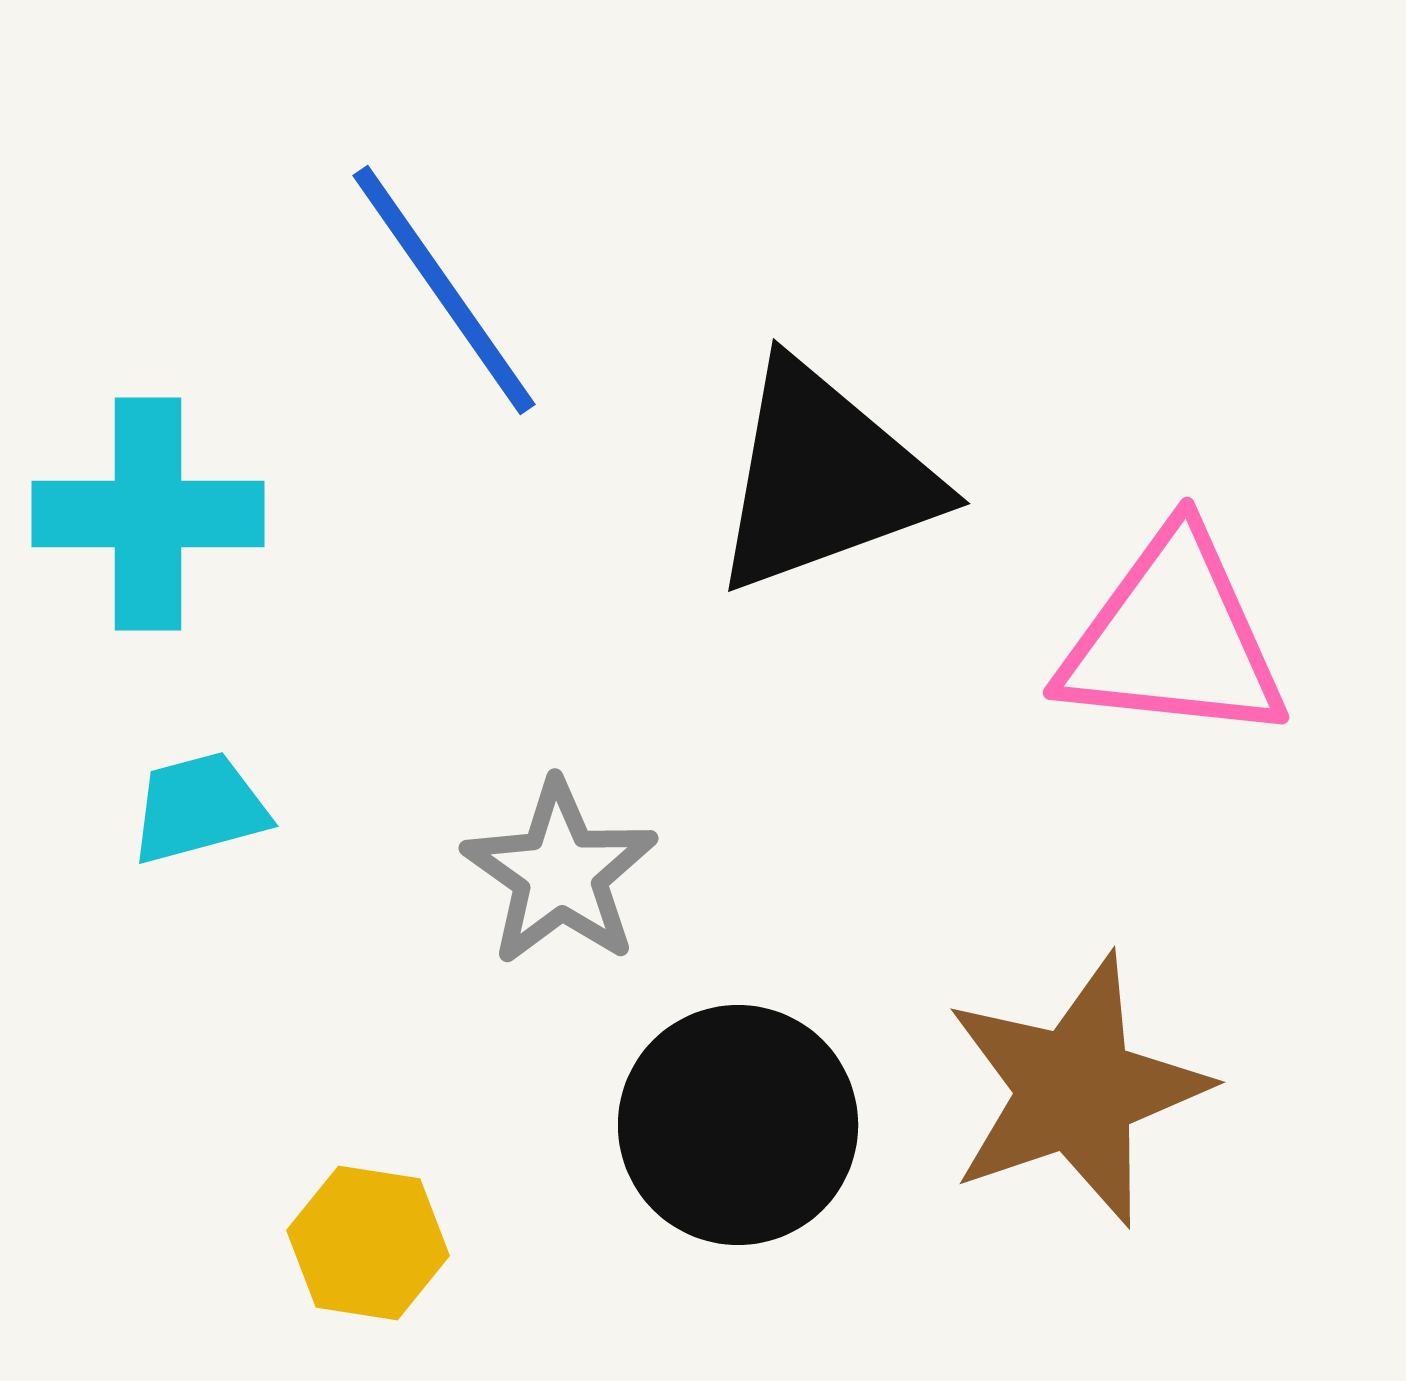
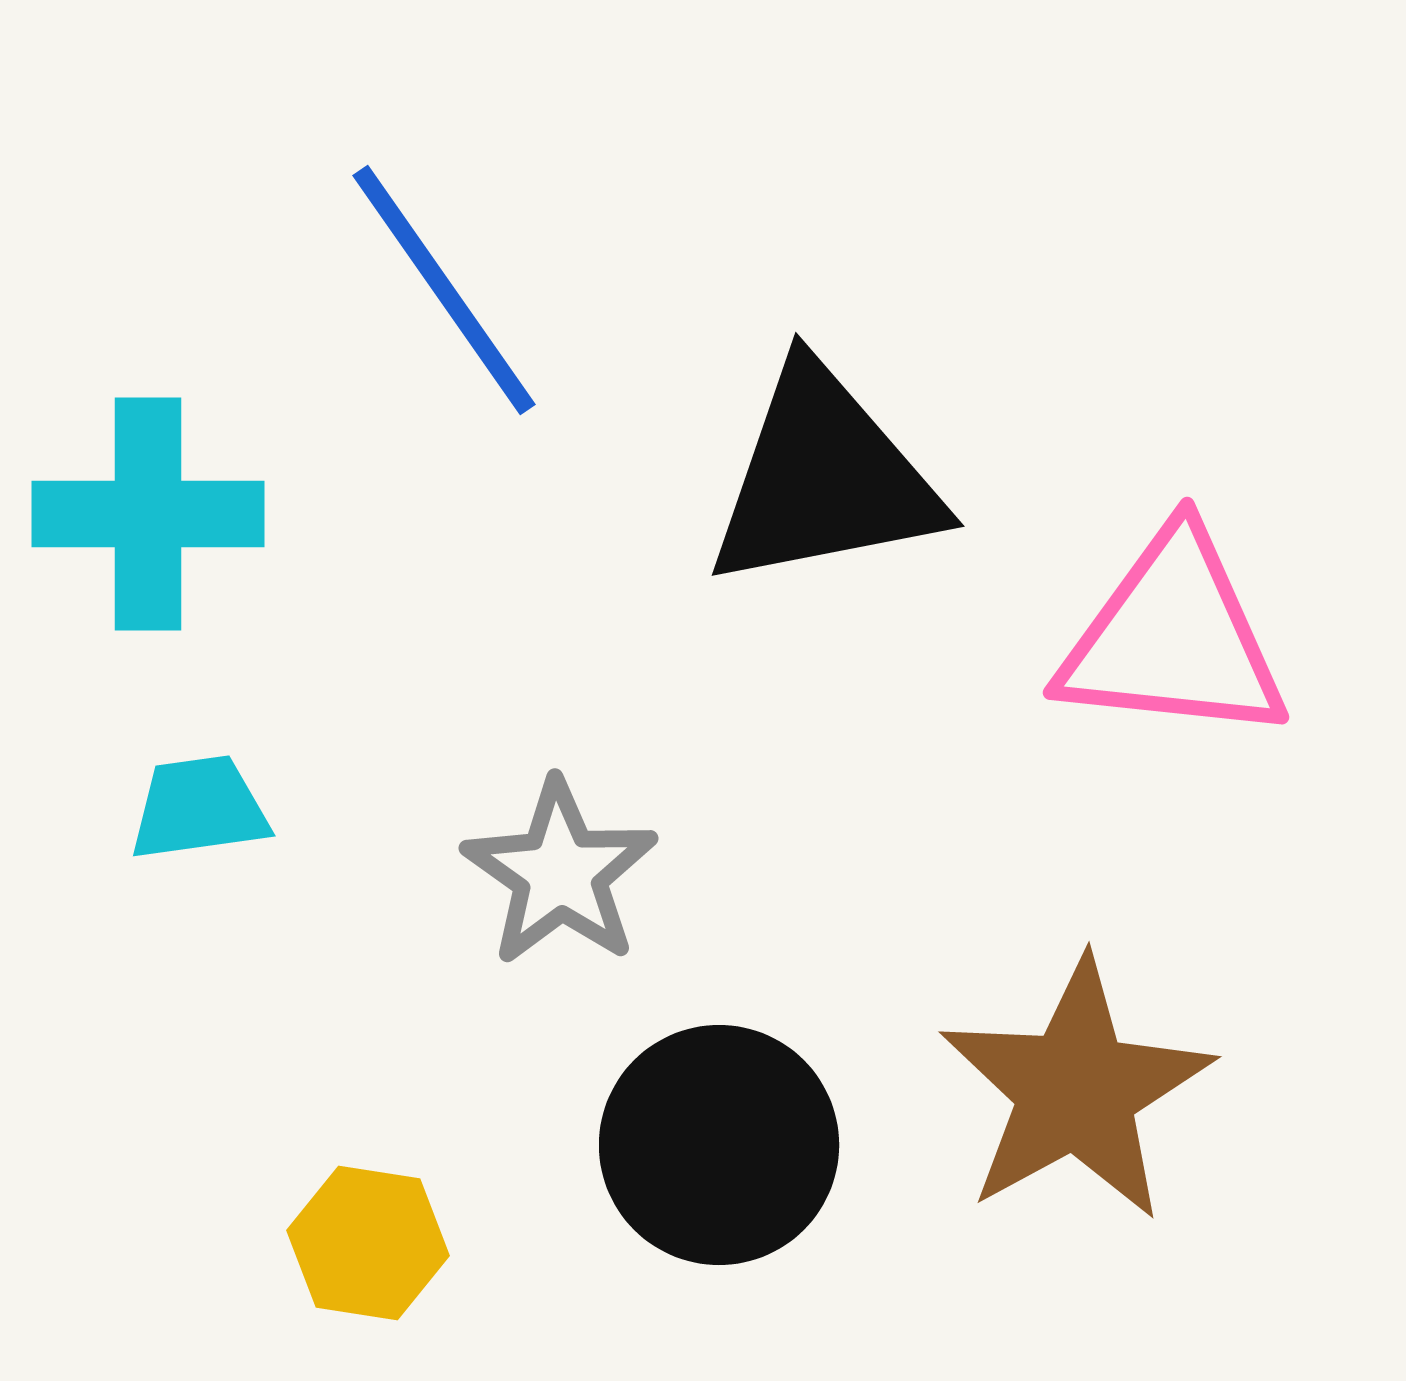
black triangle: rotated 9 degrees clockwise
cyan trapezoid: rotated 7 degrees clockwise
brown star: rotated 10 degrees counterclockwise
black circle: moved 19 px left, 20 px down
